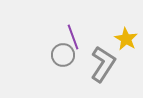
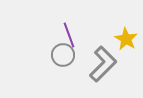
purple line: moved 4 px left, 2 px up
gray L-shape: rotated 12 degrees clockwise
